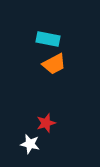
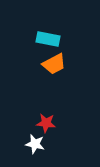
red star: rotated 24 degrees clockwise
white star: moved 5 px right
